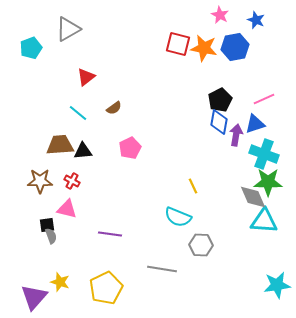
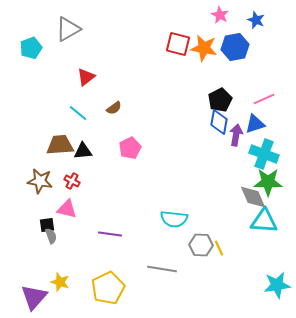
brown star: rotated 10 degrees clockwise
yellow line: moved 26 px right, 62 px down
cyan semicircle: moved 4 px left, 2 px down; rotated 16 degrees counterclockwise
yellow pentagon: moved 2 px right
